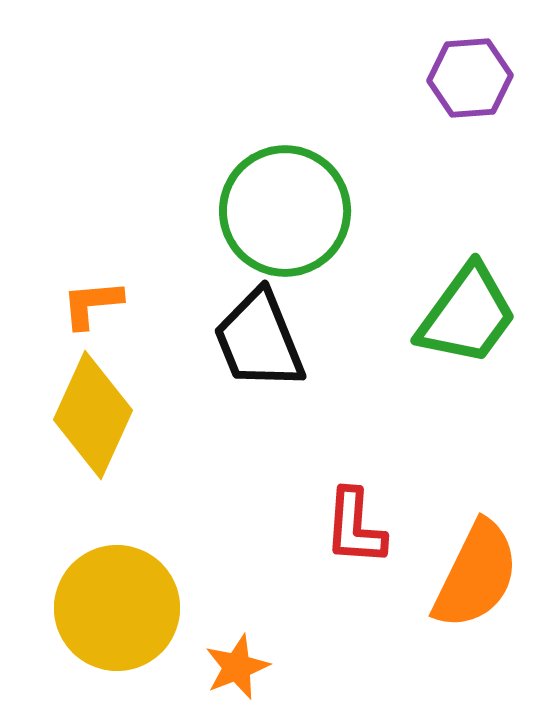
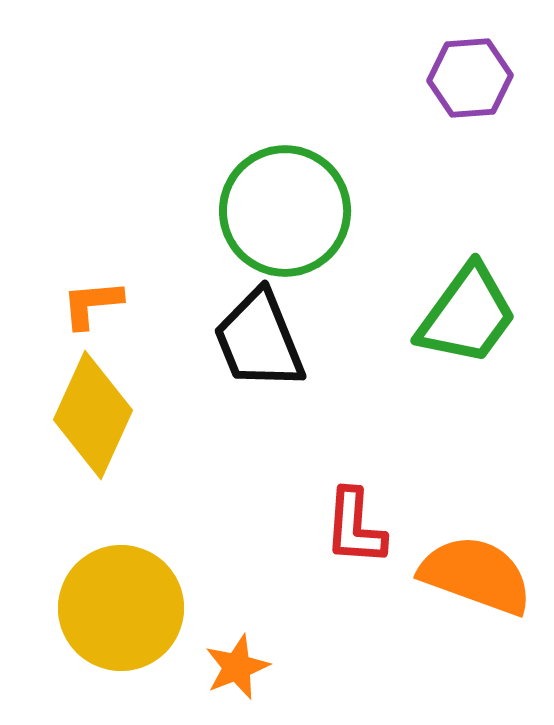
orange semicircle: rotated 96 degrees counterclockwise
yellow circle: moved 4 px right
